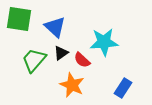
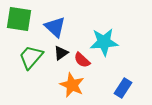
green trapezoid: moved 3 px left, 3 px up
